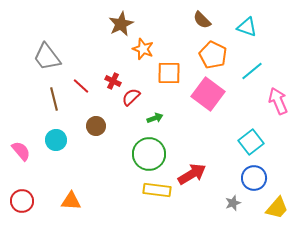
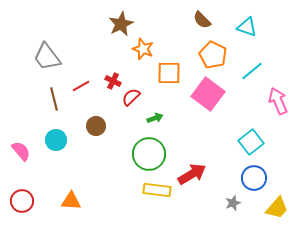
red line: rotated 72 degrees counterclockwise
